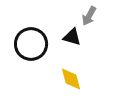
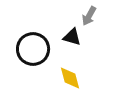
black circle: moved 2 px right, 5 px down
yellow diamond: moved 1 px left, 1 px up
